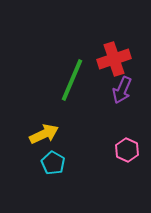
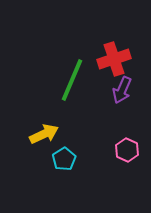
cyan pentagon: moved 11 px right, 4 px up; rotated 10 degrees clockwise
